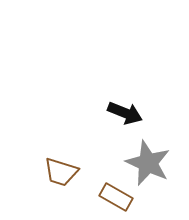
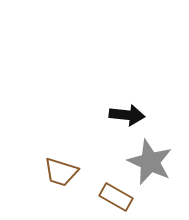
black arrow: moved 2 px right, 2 px down; rotated 16 degrees counterclockwise
gray star: moved 2 px right, 1 px up
